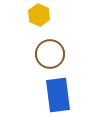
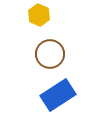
blue rectangle: rotated 64 degrees clockwise
